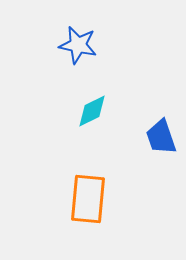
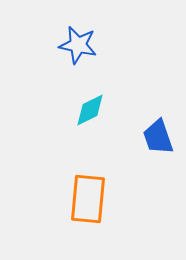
cyan diamond: moved 2 px left, 1 px up
blue trapezoid: moved 3 px left
